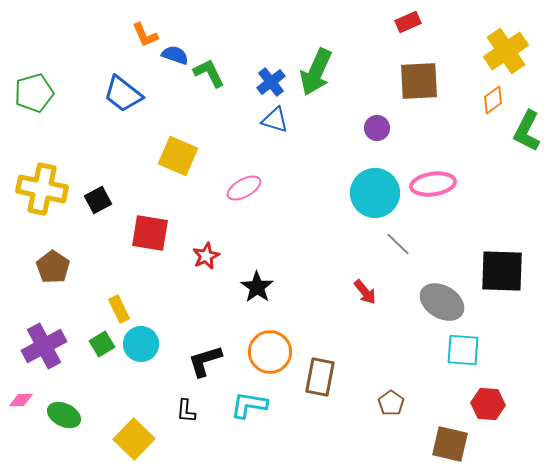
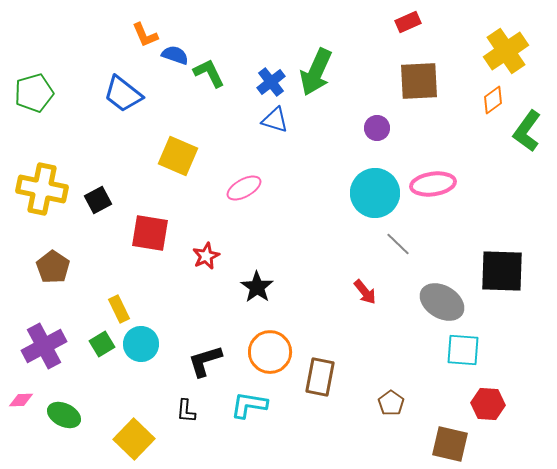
green L-shape at (527, 131): rotated 9 degrees clockwise
